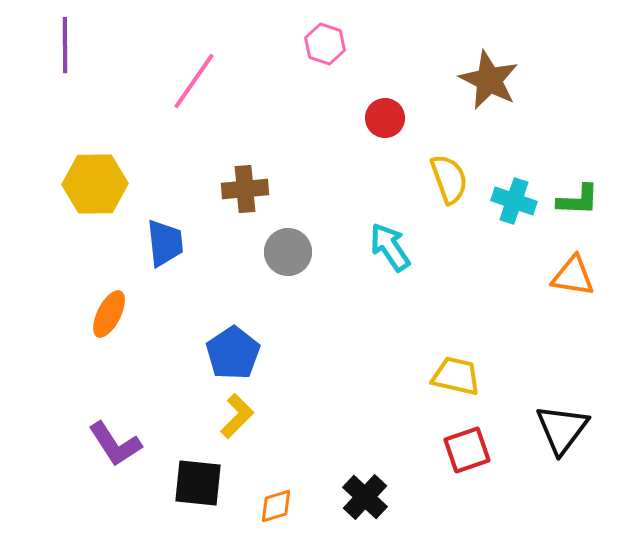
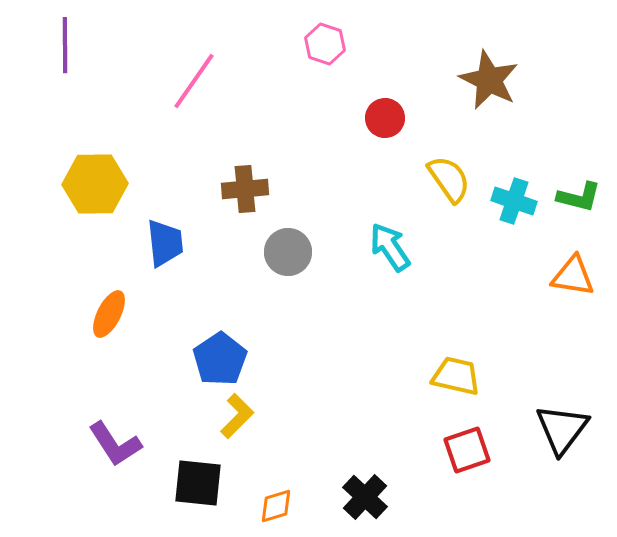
yellow semicircle: rotated 15 degrees counterclockwise
green L-shape: moved 1 px right, 3 px up; rotated 12 degrees clockwise
blue pentagon: moved 13 px left, 6 px down
